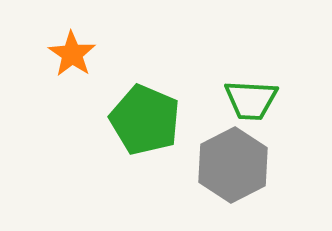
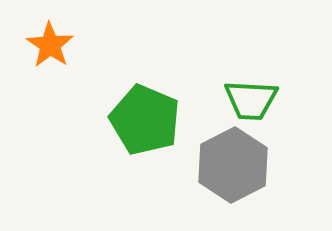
orange star: moved 22 px left, 9 px up
